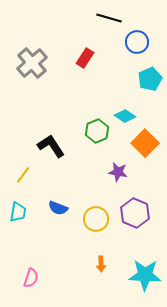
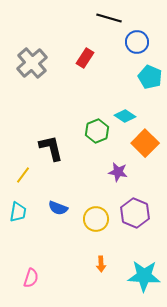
cyan pentagon: moved 2 px up; rotated 25 degrees counterclockwise
black L-shape: moved 2 px down; rotated 20 degrees clockwise
cyan star: moved 1 px left, 1 px down
